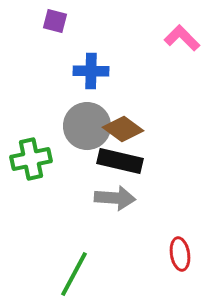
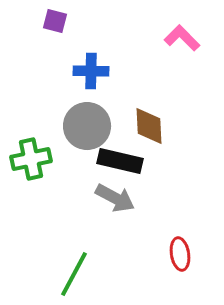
brown diamond: moved 26 px right, 3 px up; rotated 51 degrees clockwise
gray arrow: rotated 24 degrees clockwise
